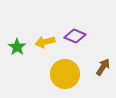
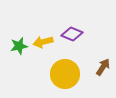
purple diamond: moved 3 px left, 2 px up
yellow arrow: moved 2 px left
green star: moved 2 px right, 1 px up; rotated 24 degrees clockwise
